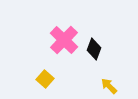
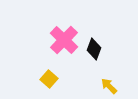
yellow square: moved 4 px right
